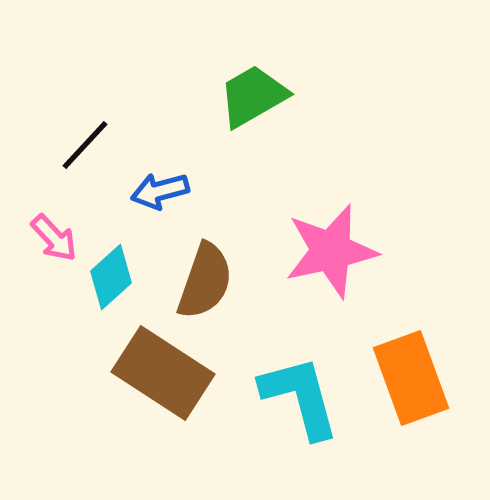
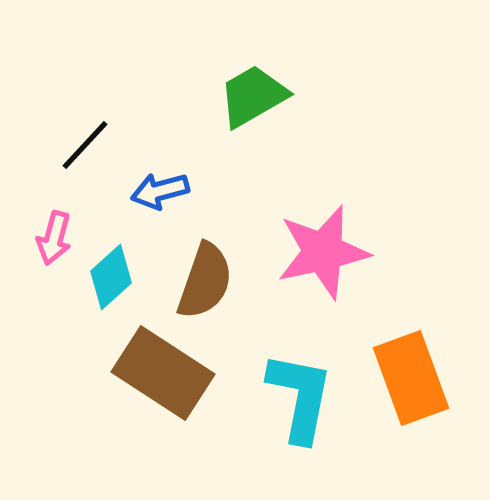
pink arrow: rotated 58 degrees clockwise
pink star: moved 8 px left, 1 px down
cyan L-shape: rotated 26 degrees clockwise
